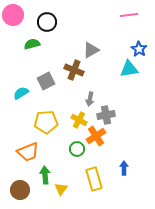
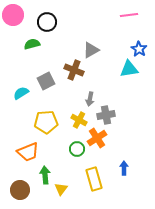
orange cross: moved 1 px right, 2 px down
